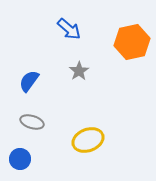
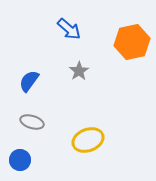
blue circle: moved 1 px down
